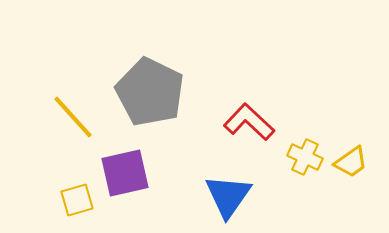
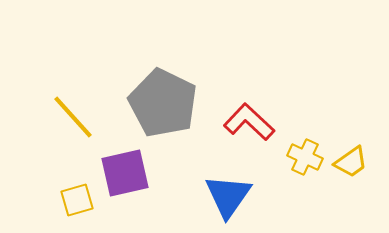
gray pentagon: moved 13 px right, 11 px down
